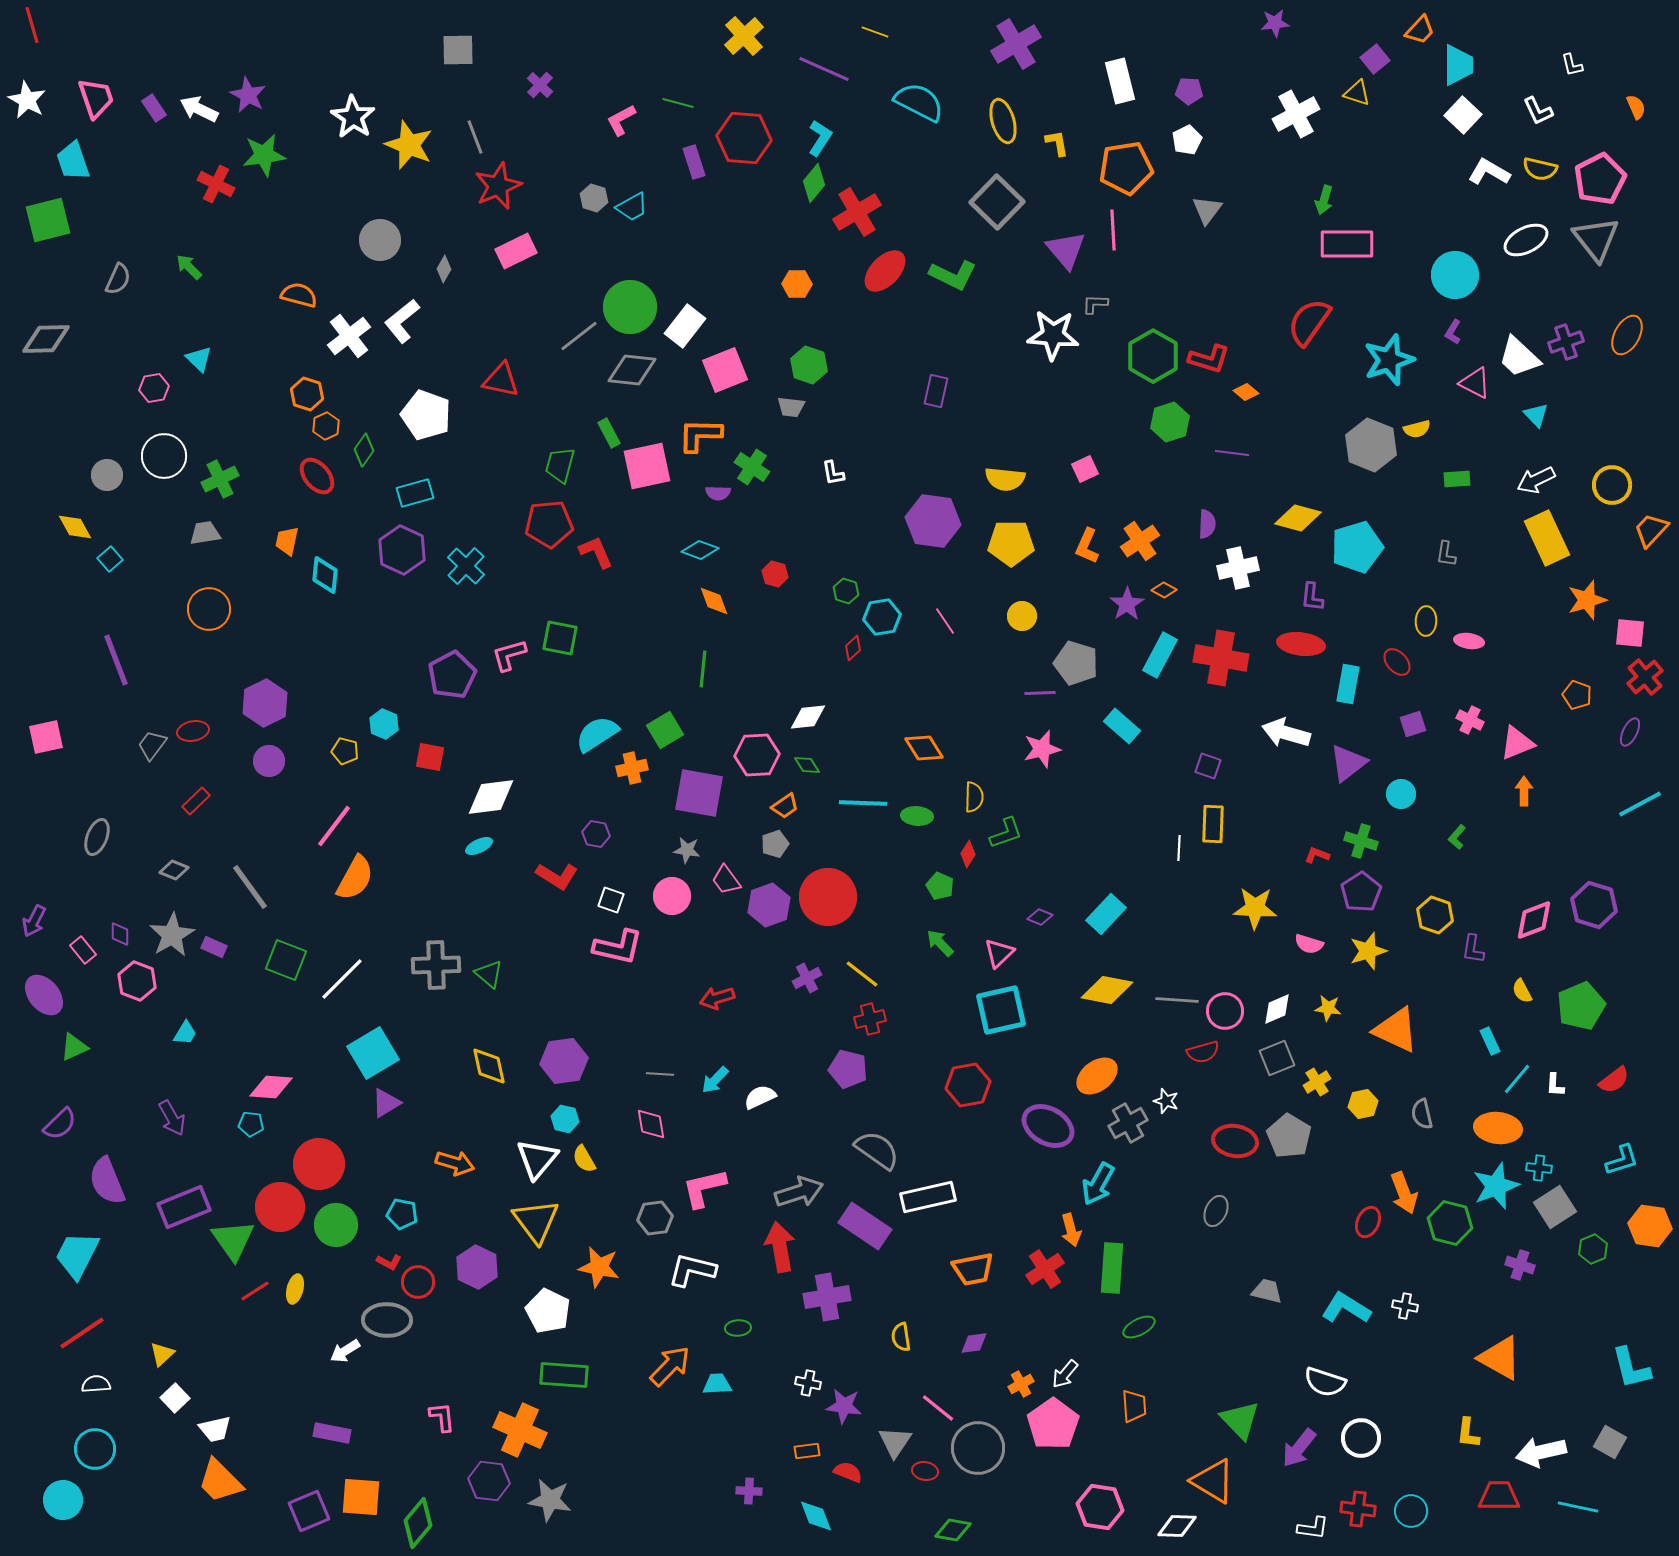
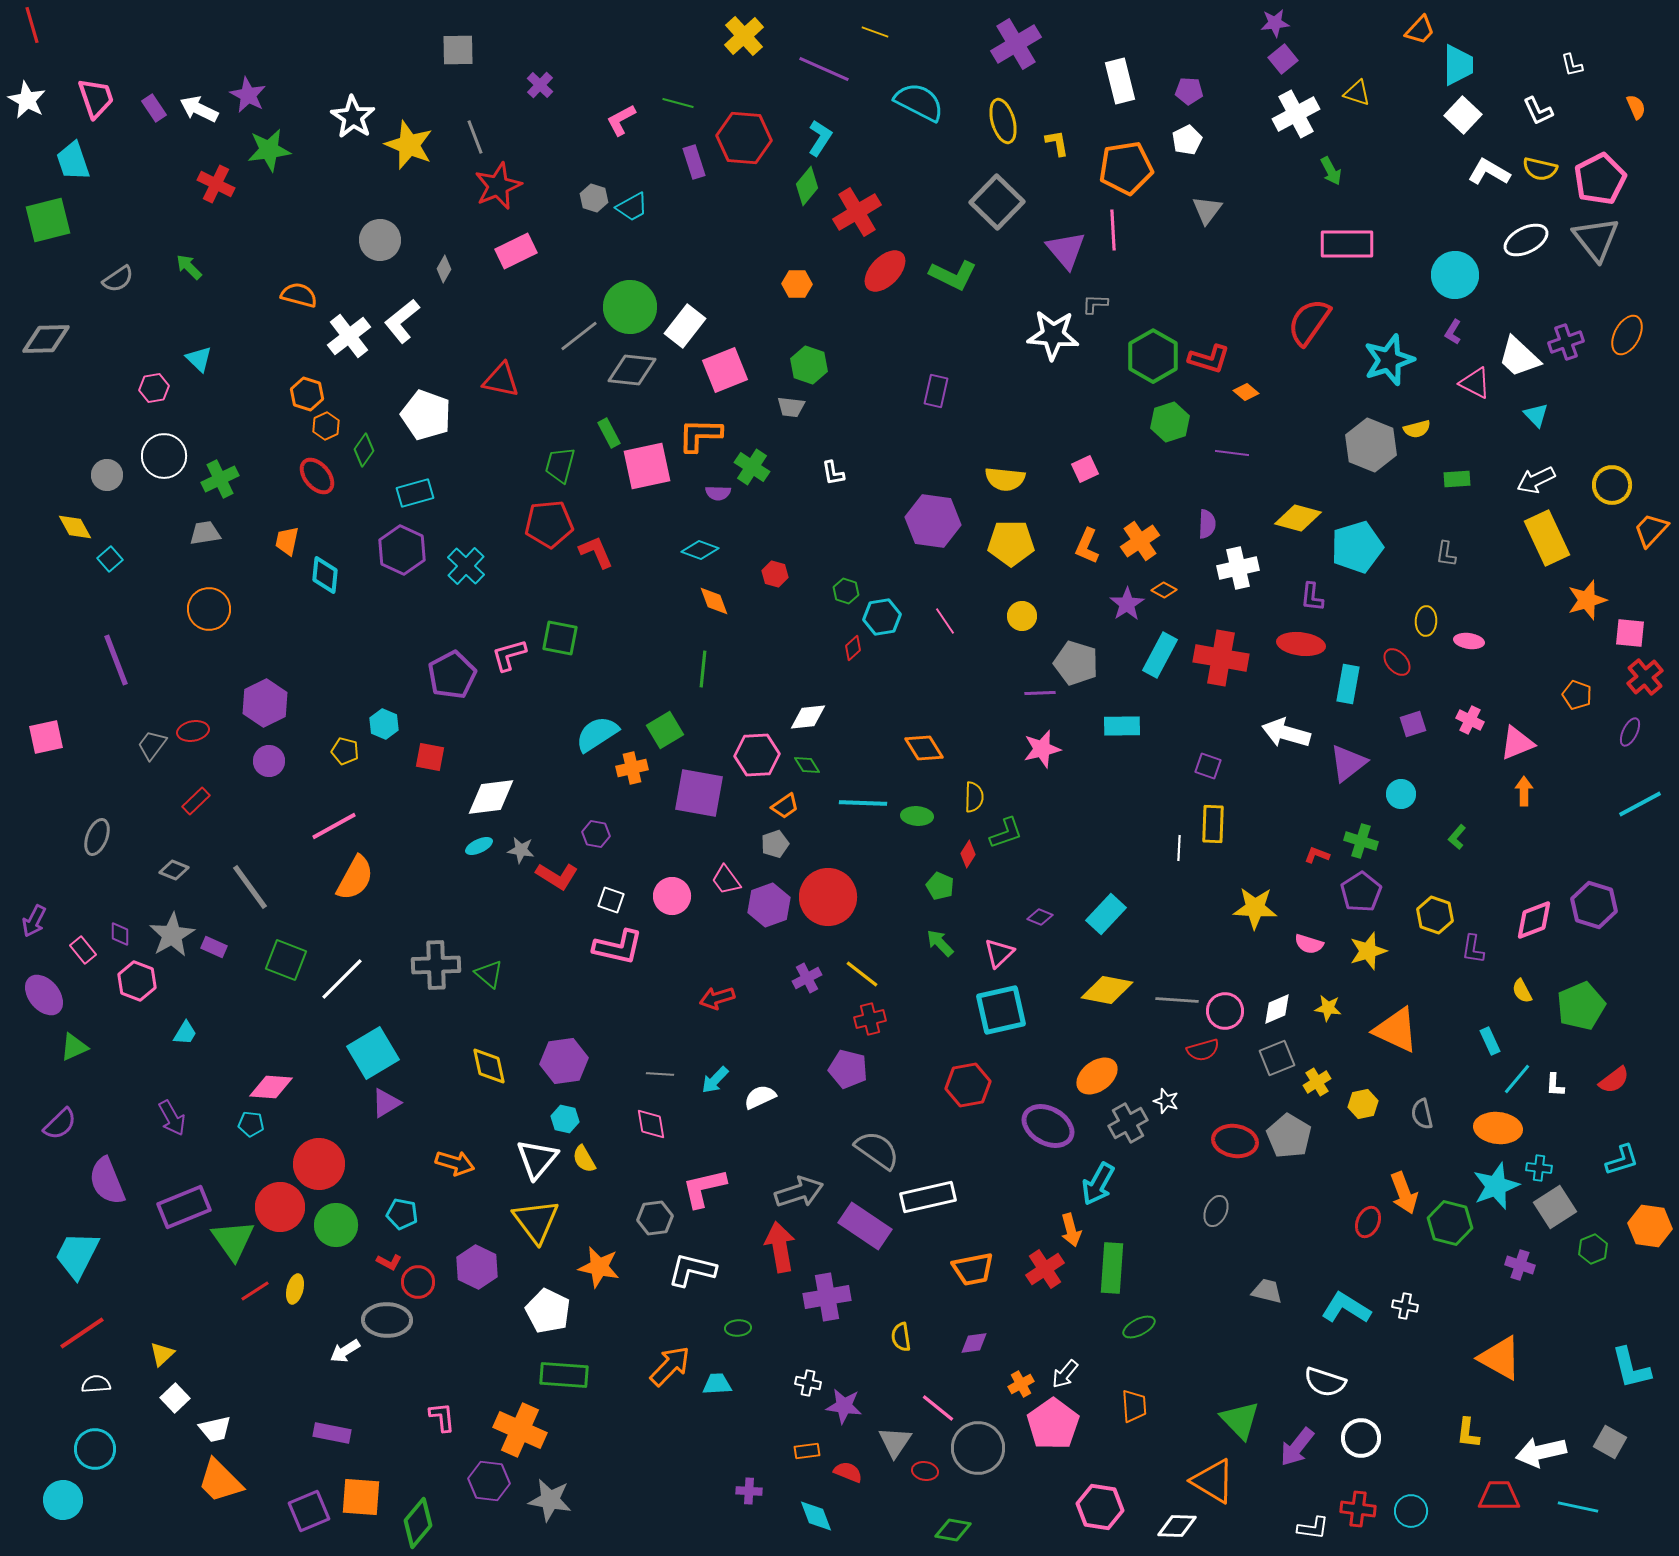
purple square at (1375, 59): moved 92 px left
green star at (264, 155): moved 5 px right, 5 px up
green diamond at (814, 183): moved 7 px left, 3 px down
green arrow at (1324, 200): moved 7 px right, 29 px up; rotated 44 degrees counterclockwise
gray semicircle at (118, 279): rotated 32 degrees clockwise
cyan rectangle at (1122, 726): rotated 42 degrees counterclockwise
pink line at (334, 826): rotated 24 degrees clockwise
gray star at (687, 850): moved 166 px left
red semicircle at (1203, 1052): moved 2 px up
purple arrow at (1299, 1448): moved 2 px left, 1 px up
